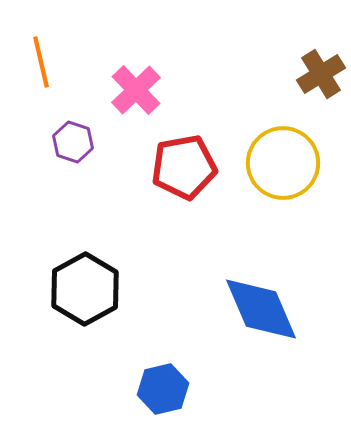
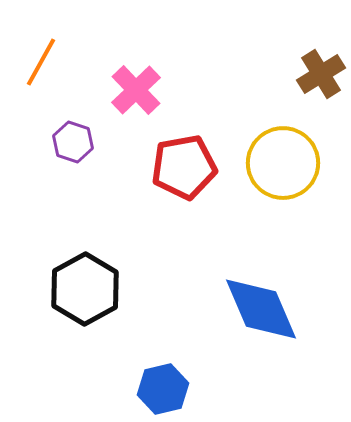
orange line: rotated 42 degrees clockwise
